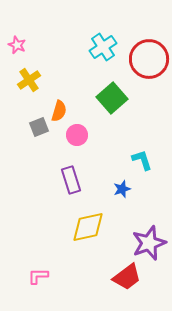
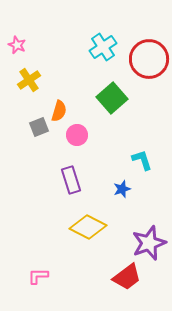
yellow diamond: rotated 39 degrees clockwise
